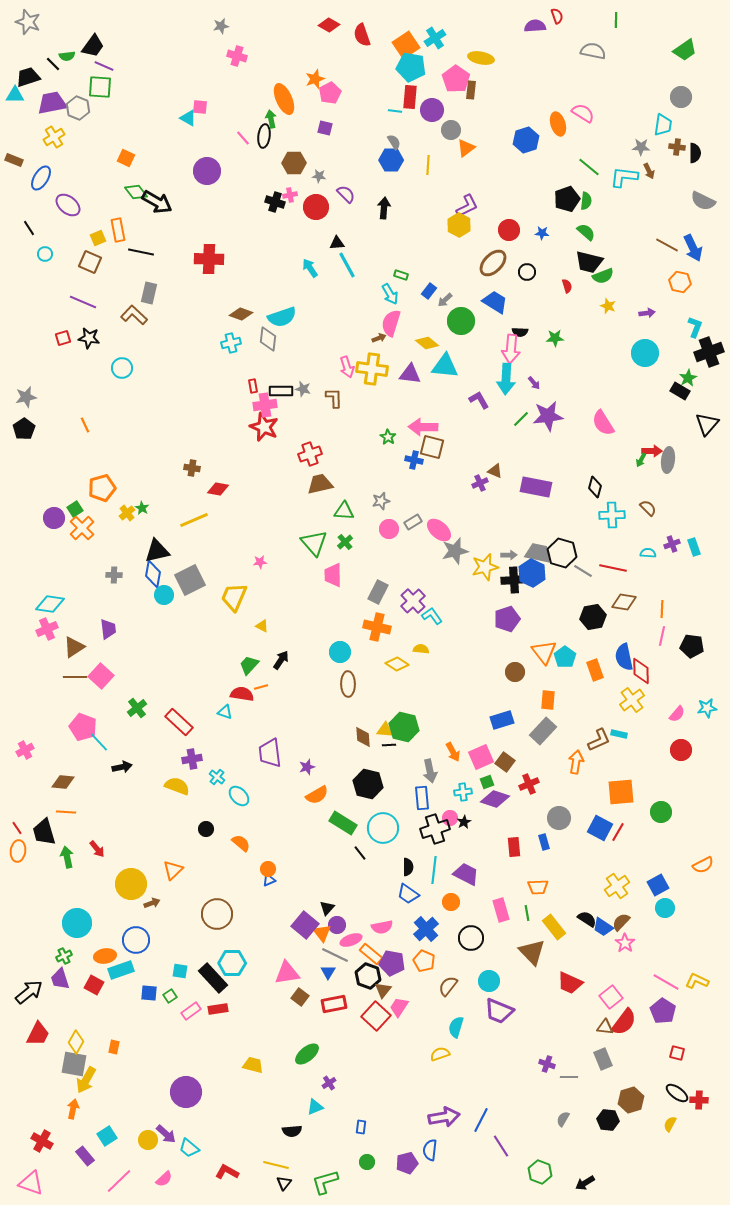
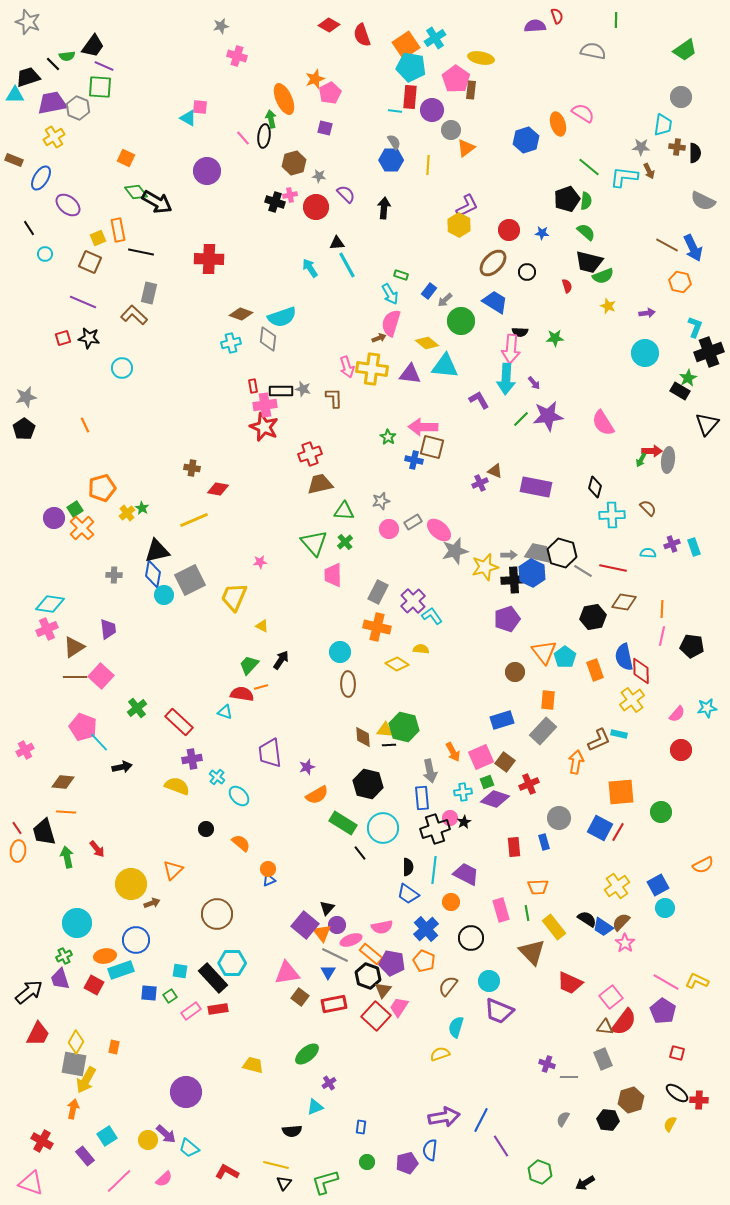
brown hexagon at (294, 163): rotated 15 degrees counterclockwise
